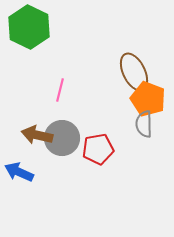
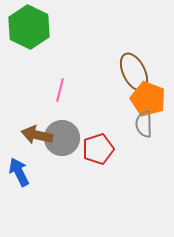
red pentagon: rotated 8 degrees counterclockwise
blue arrow: rotated 40 degrees clockwise
